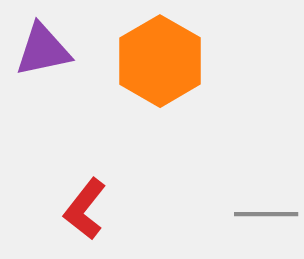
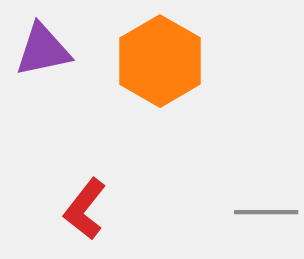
gray line: moved 2 px up
